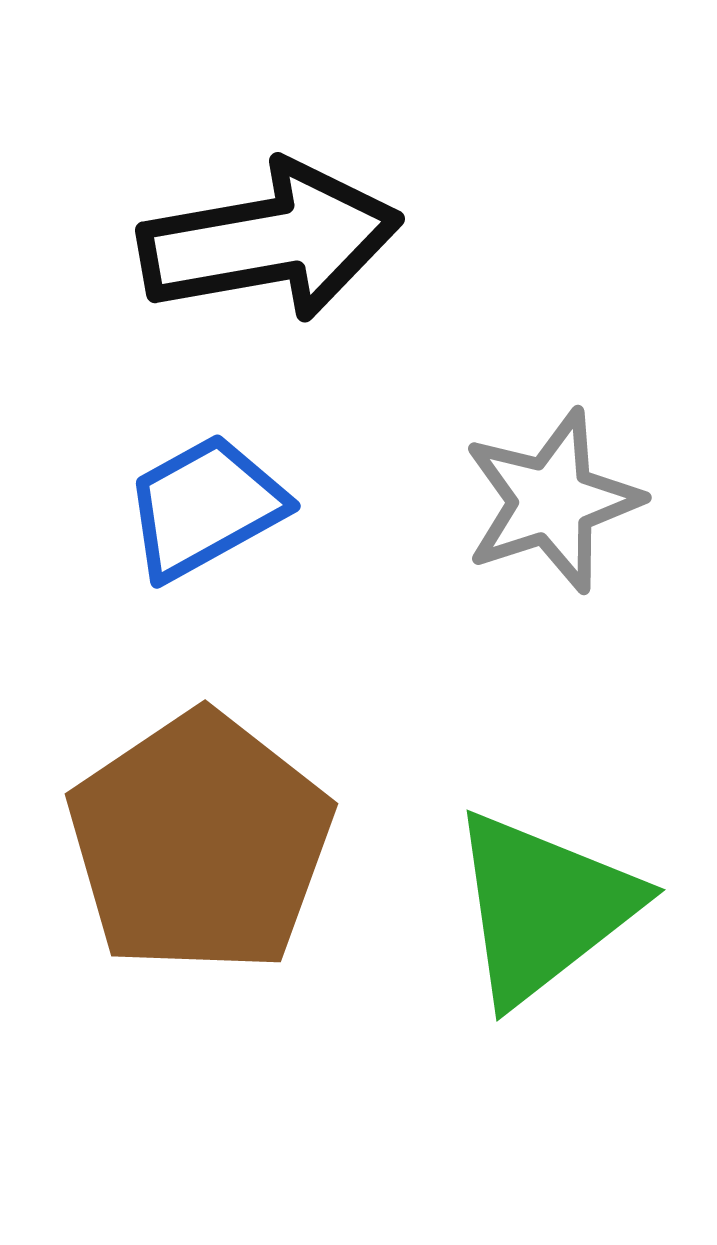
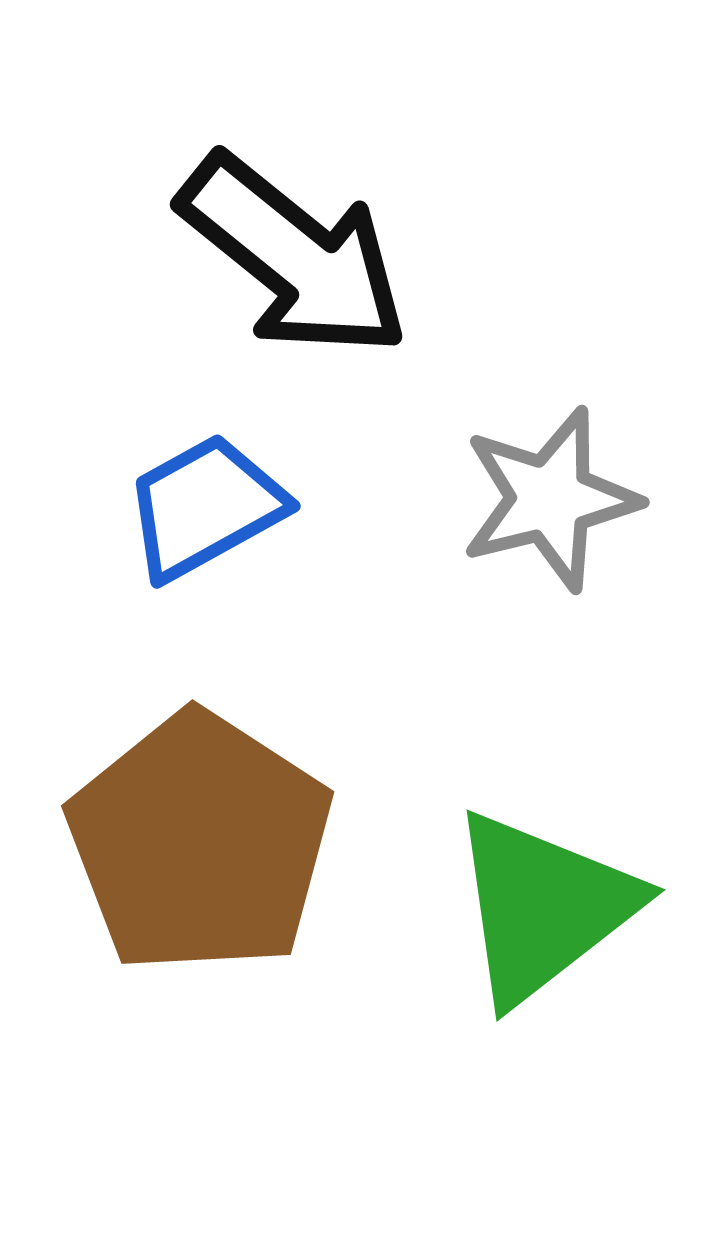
black arrow: moved 24 px right, 15 px down; rotated 49 degrees clockwise
gray star: moved 2 px left, 2 px up; rotated 4 degrees clockwise
brown pentagon: rotated 5 degrees counterclockwise
